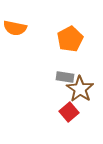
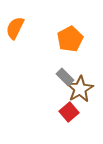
orange semicircle: rotated 105 degrees clockwise
gray rectangle: rotated 36 degrees clockwise
brown star: rotated 8 degrees clockwise
